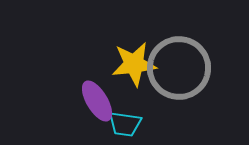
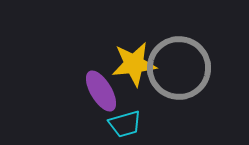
purple ellipse: moved 4 px right, 10 px up
cyan trapezoid: rotated 24 degrees counterclockwise
